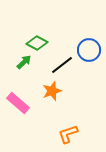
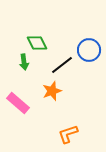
green diamond: rotated 35 degrees clockwise
green arrow: rotated 126 degrees clockwise
